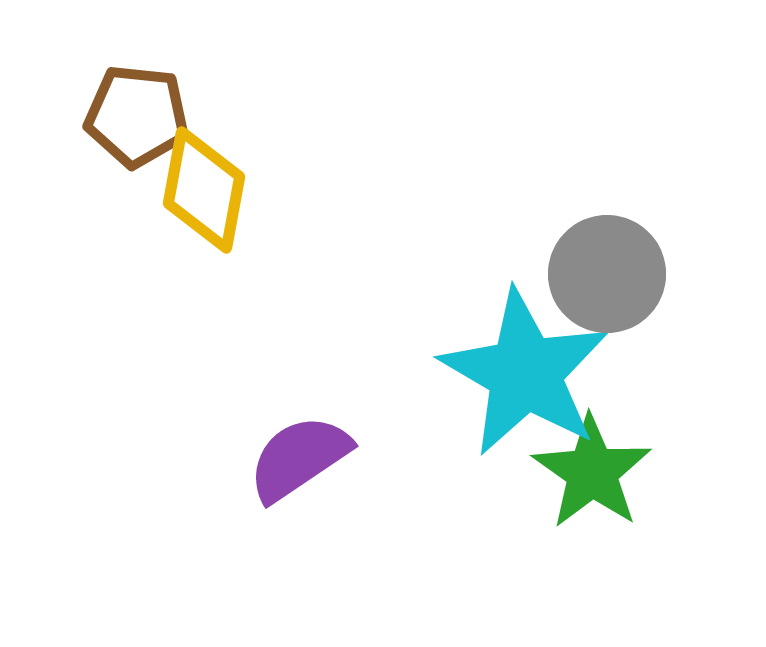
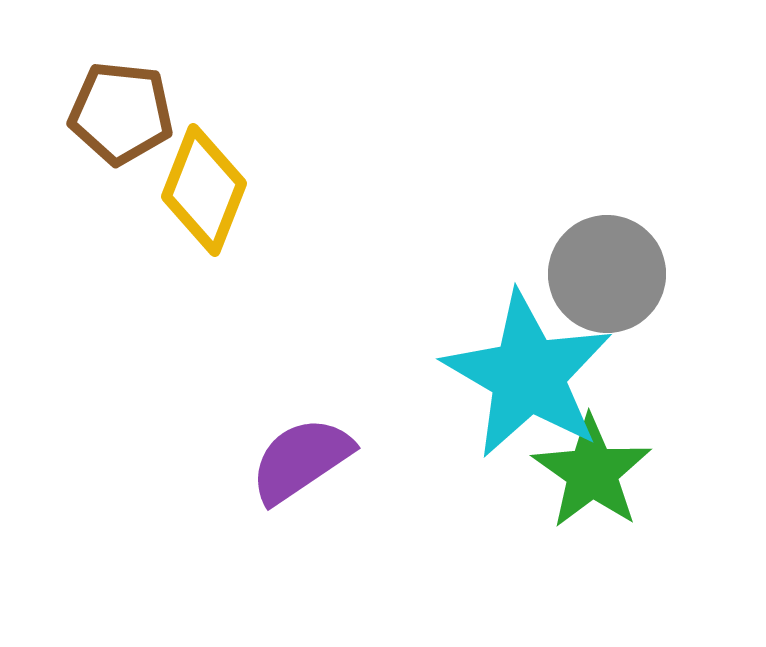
brown pentagon: moved 16 px left, 3 px up
yellow diamond: rotated 11 degrees clockwise
cyan star: moved 3 px right, 2 px down
purple semicircle: moved 2 px right, 2 px down
